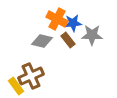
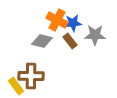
orange cross: moved 1 px down
gray star: moved 3 px right
brown rectangle: moved 2 px right, 1 px down
brown cross: rotated 25 degrees clockwise
